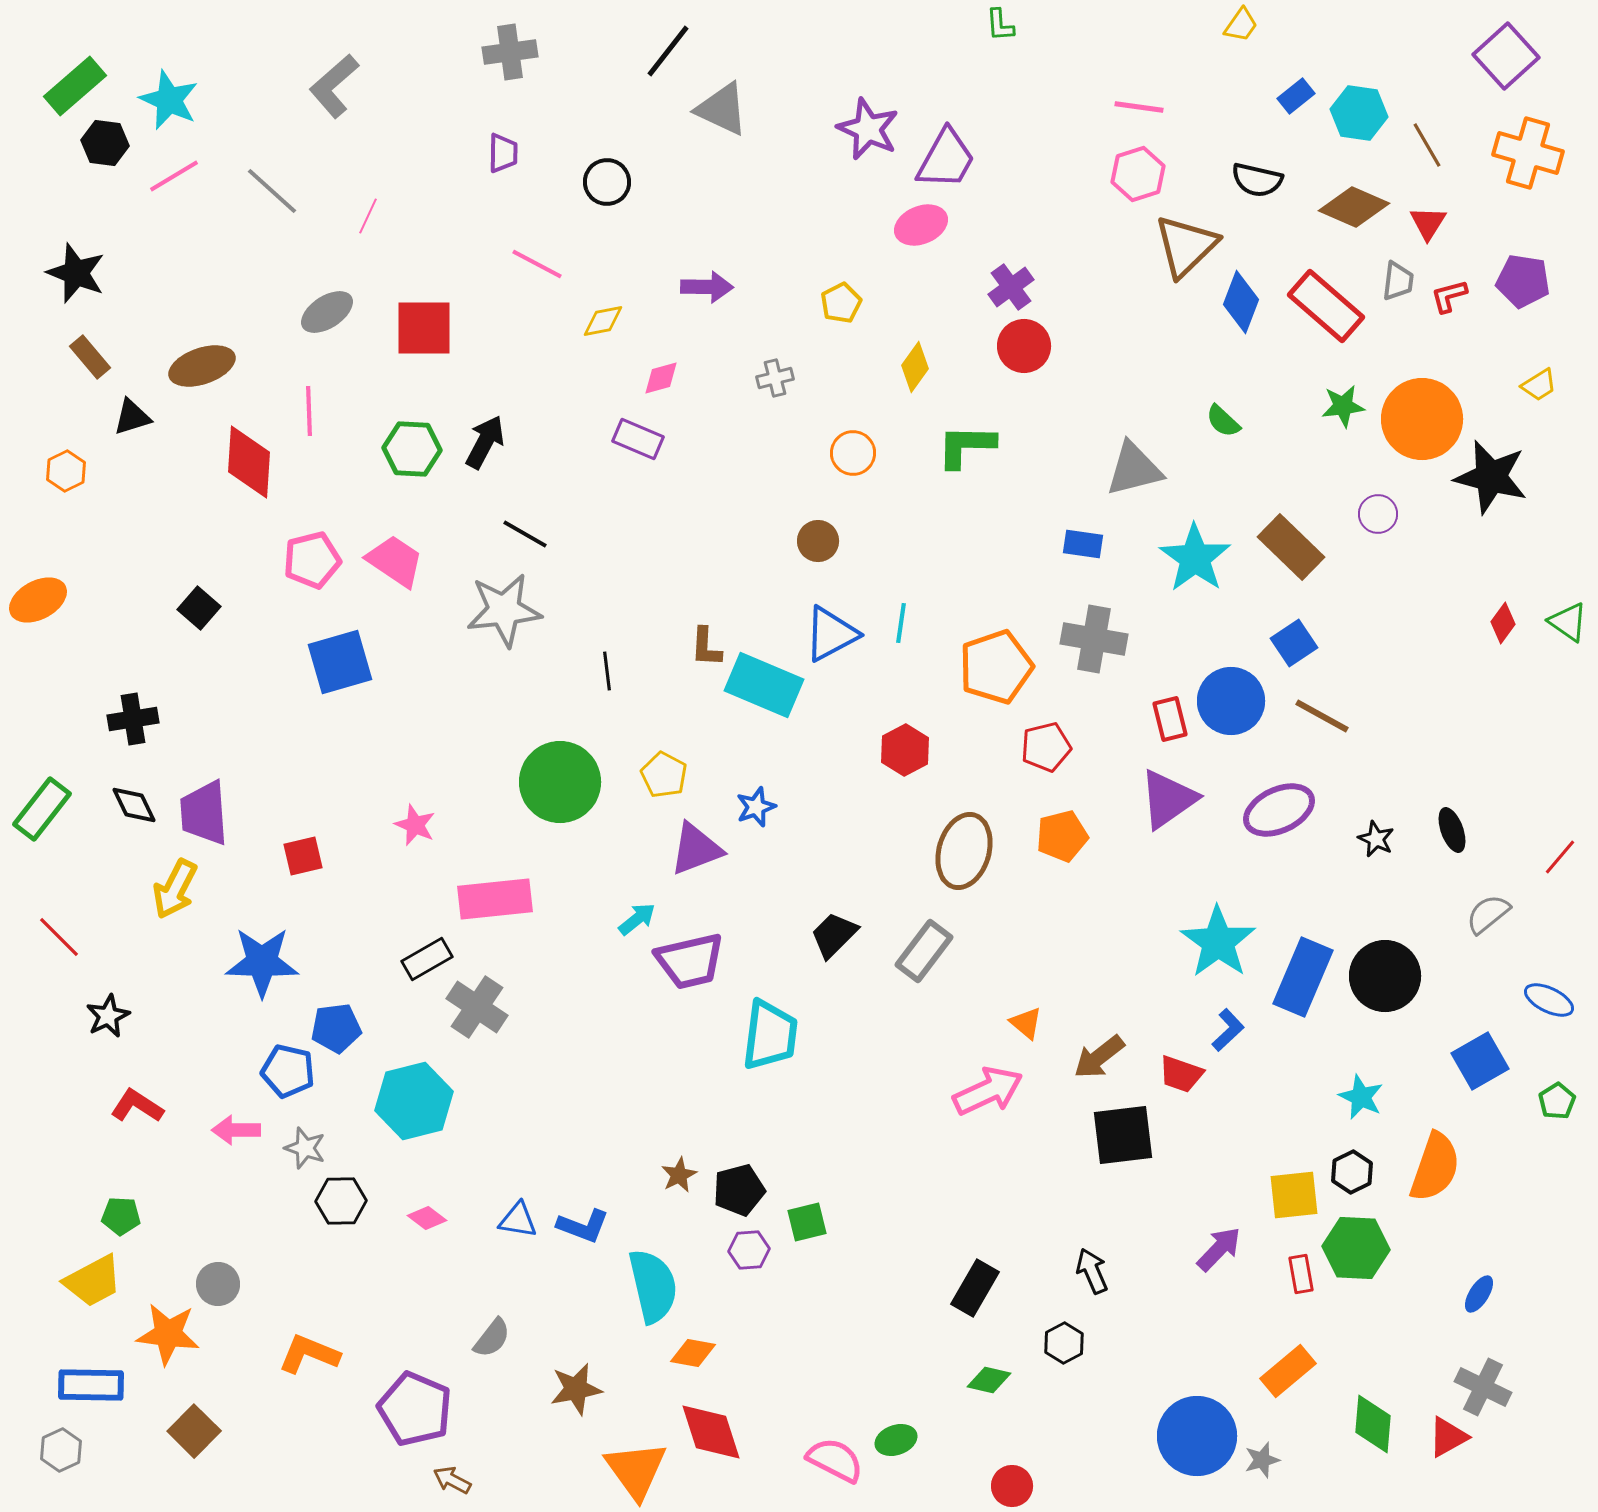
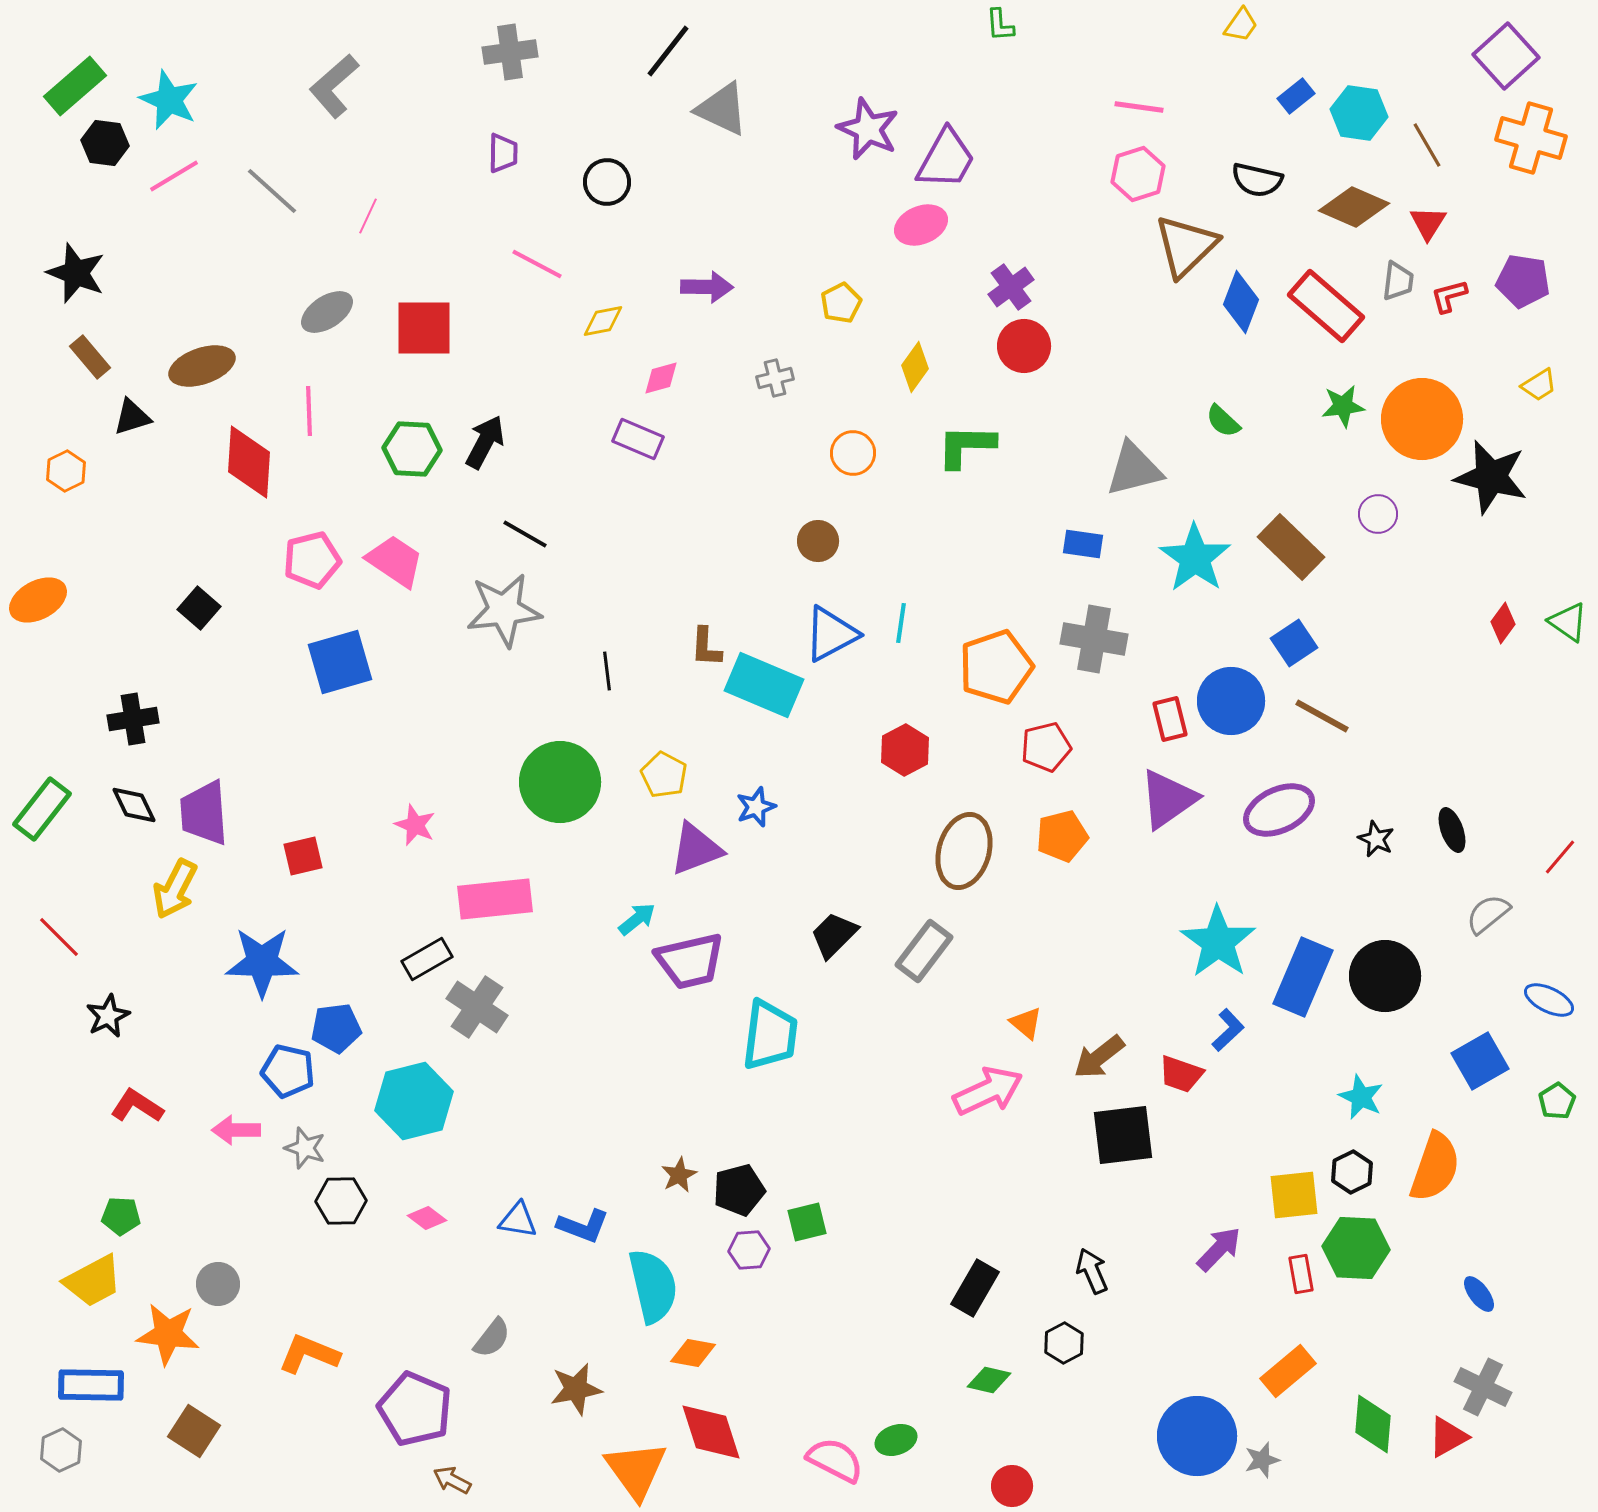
orange cross at (1528, 153): moved 3 px right, 15 px up
blue ellipse at (1479, 1294): rotated 69 degrees counterclockwise
brown square at (194, 1431): rotated 12 degrees counterclockwise
